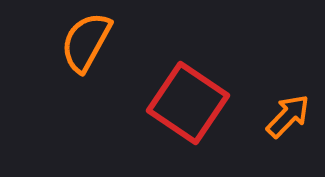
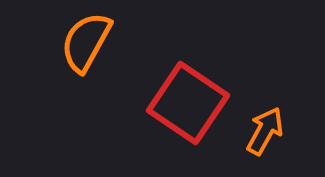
orange arrow: moved 23 px left, 15 px down; rotated 15 degrees counterclockwise
